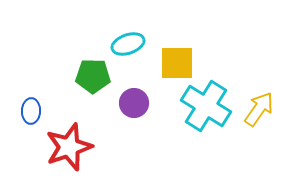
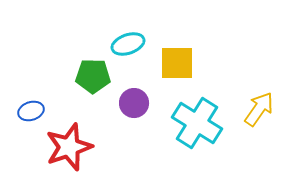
cyan cross: moved 9 px left, 17 px down
blue ellipse: rotated 70 degrees clockwise
